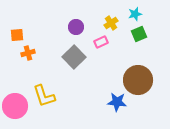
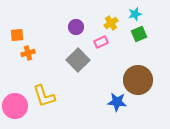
gray square: moved 4 px right, 3 px down
